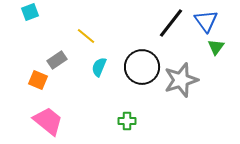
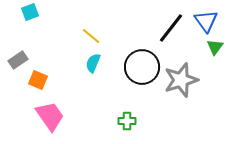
black line: moved 5 px down
yellow line: moved 5 px right
green triangle: moved 1 px left
gray rectangle: moved 39 px left
cyan semicircle: moved 6 px left, 4 px up
pink trapezoid: moved 2 px right, 5 px up; rotated 16 degrees clockwise
